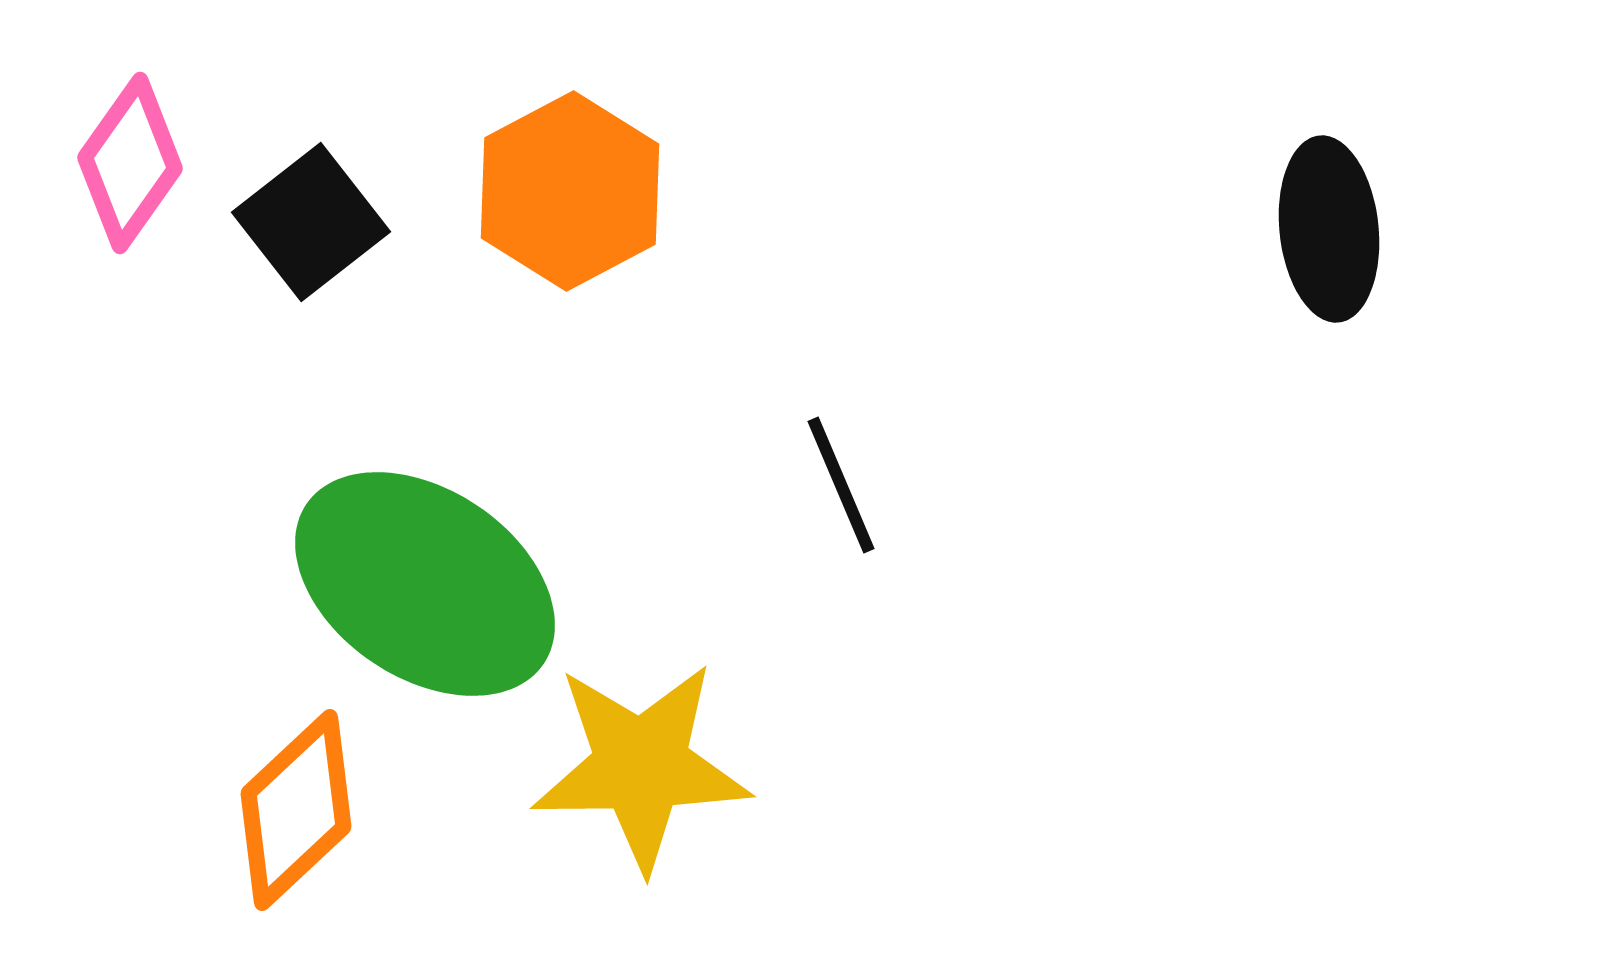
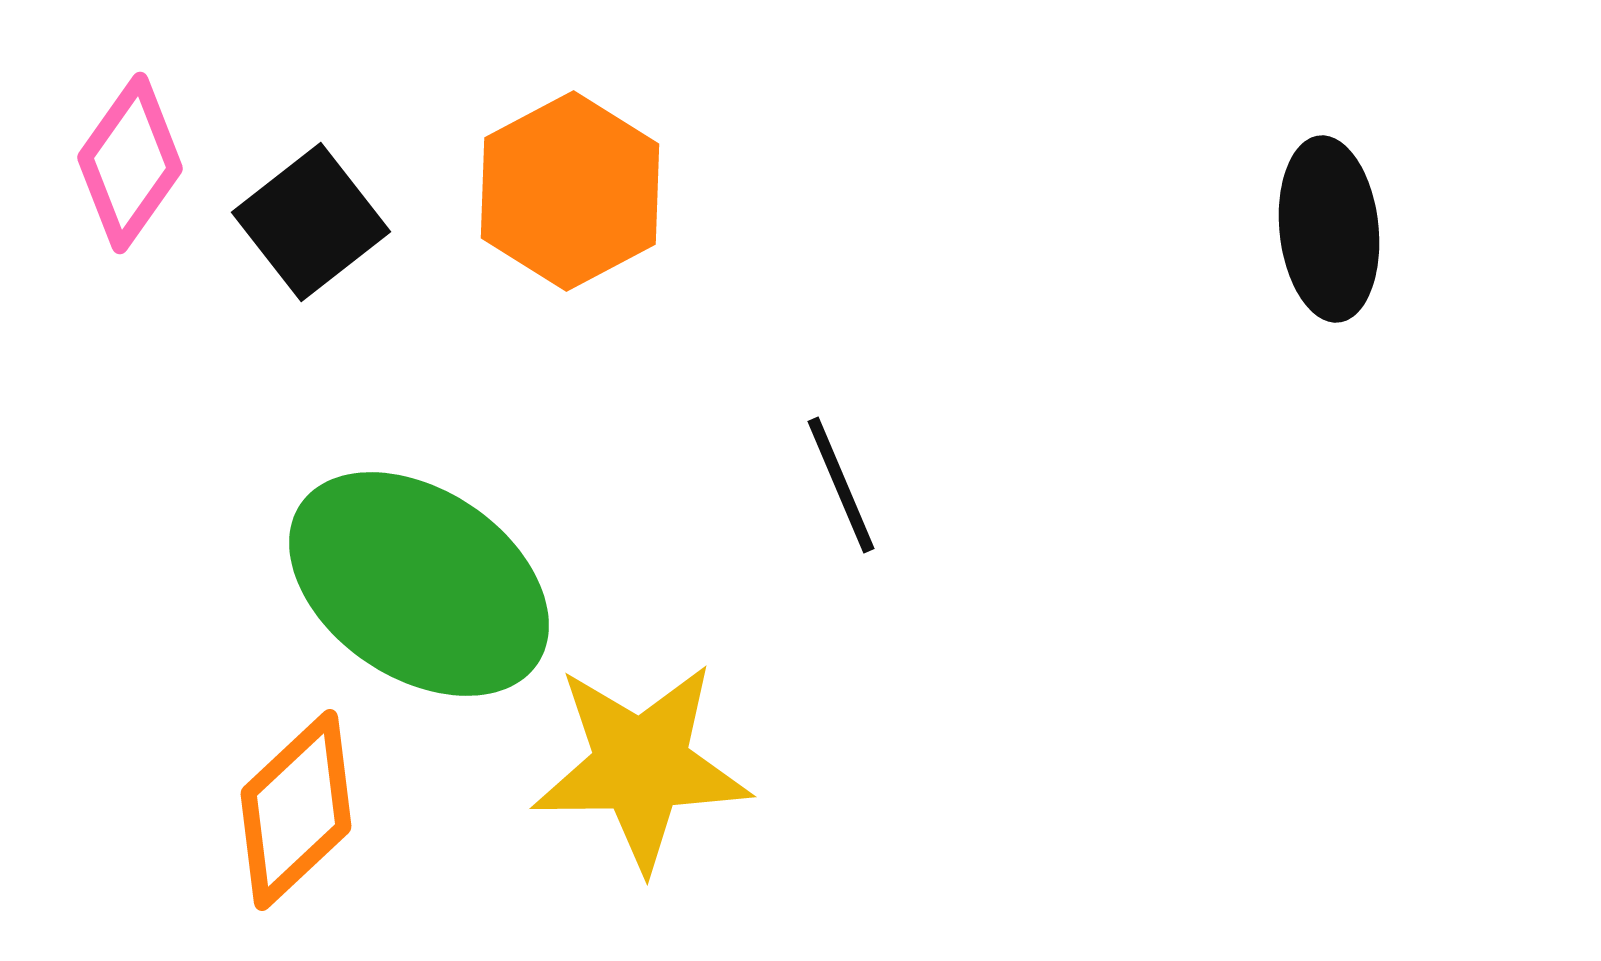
green ellipse: moved 6 px left
